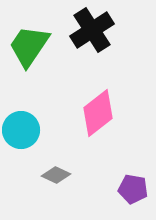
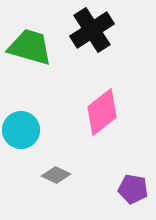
green trapezoid: moved 1 px right, 1 px down; rotated 72 degrees clockwise
pink diamond: moved 4 px right, 1 px up
